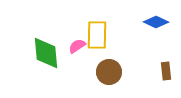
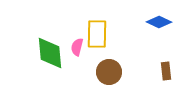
blue diamond: moved 3 px right
yellow rectangle: moved 1 px up
pink semicircle: moved 1 px down; rotated 42 degrees counterclockwise
green diamond: moved 4 px right
